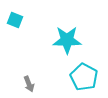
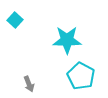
cyan square: rotated 21 degrees clockwise
cyan pentagon: moved 3 px left, 1 px up
